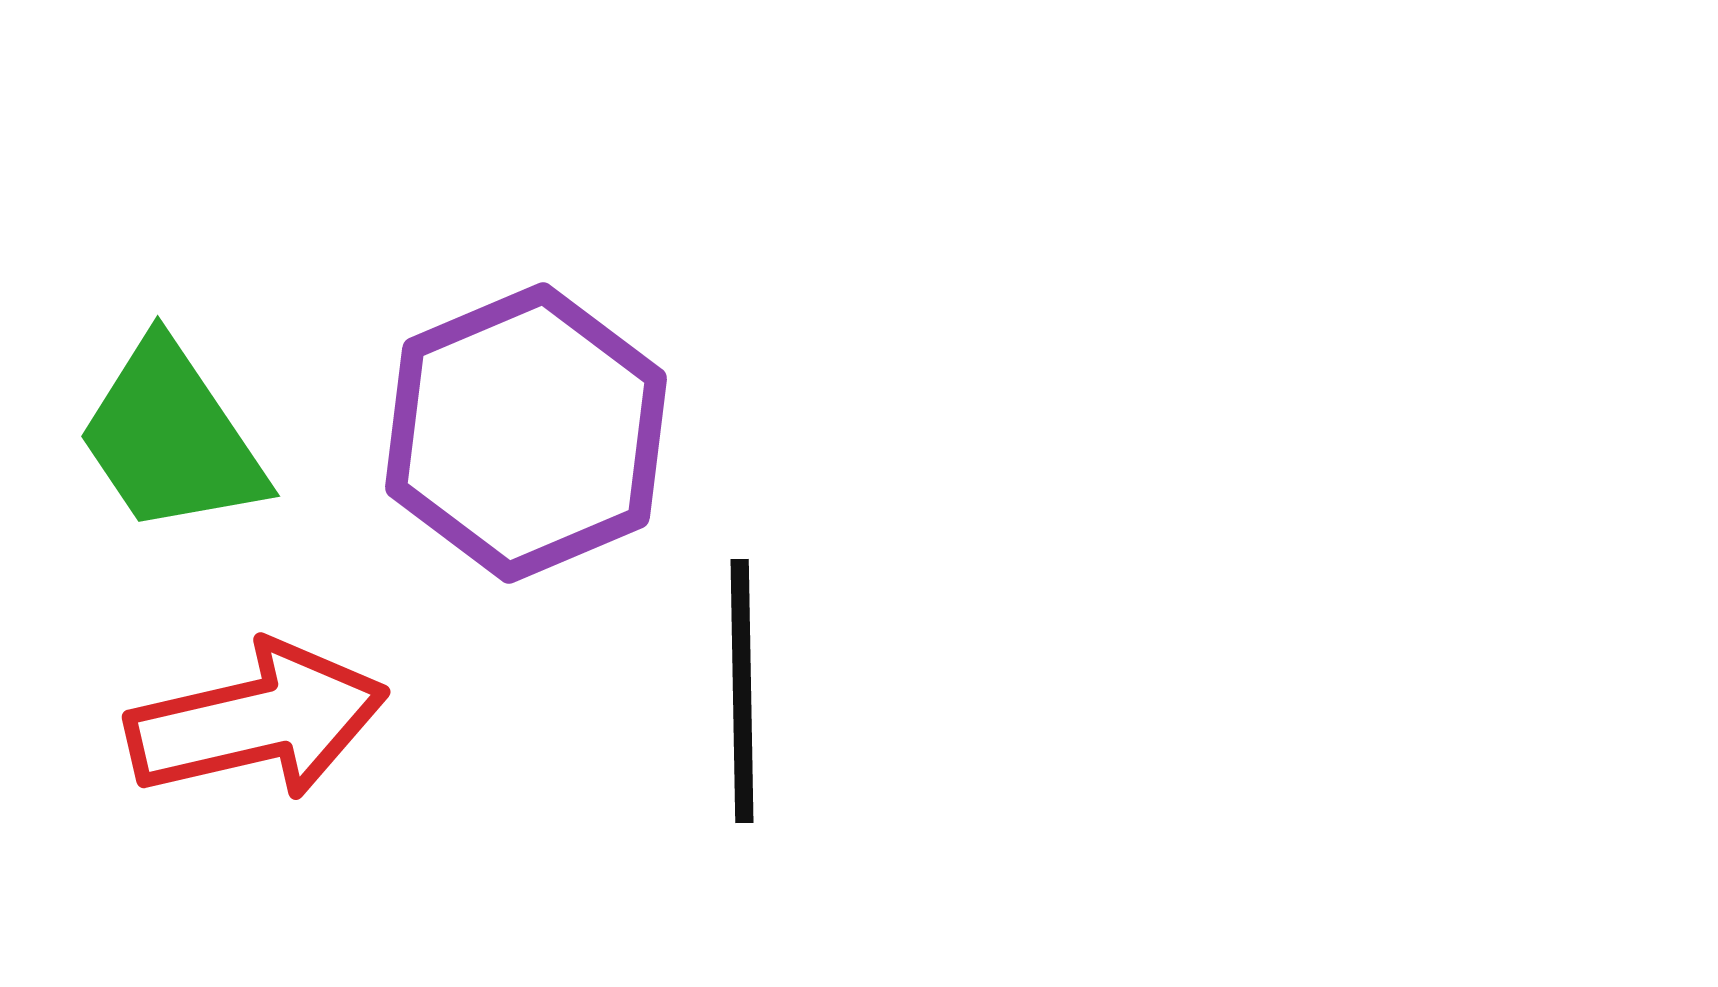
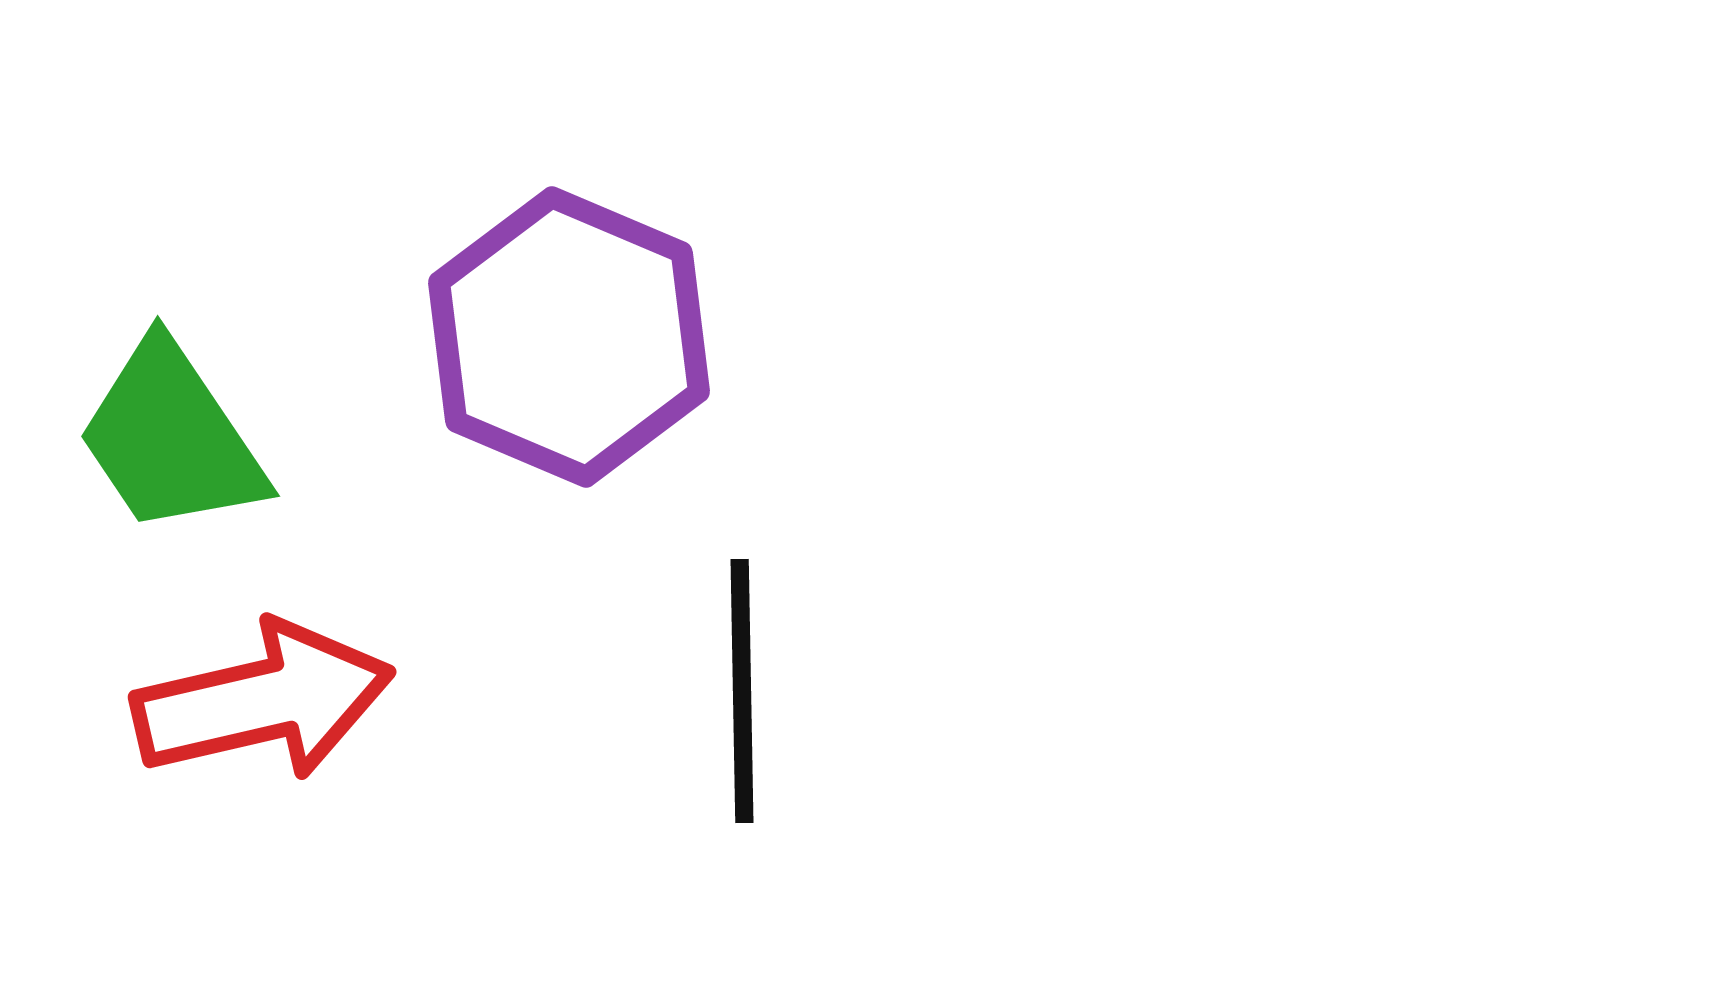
purple hexagon: moved 43 px right, 96 px up; rotated 14 degrees counterclockwise
red arrow: moved 6 px right, 20 px up
